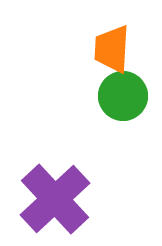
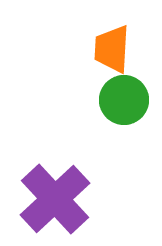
green circle: moved 1 px right, 4 px down
